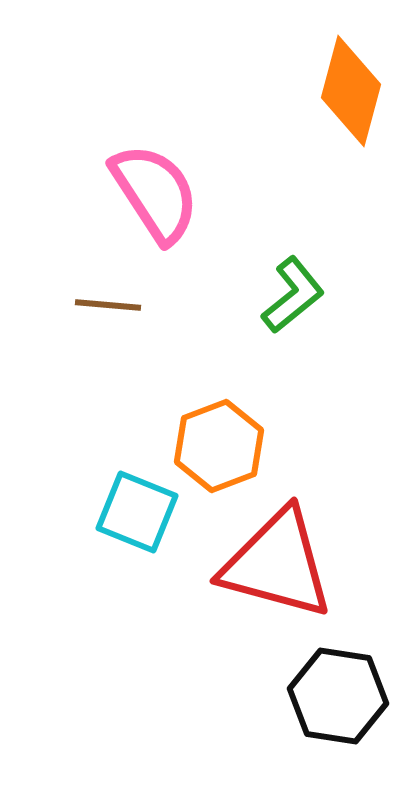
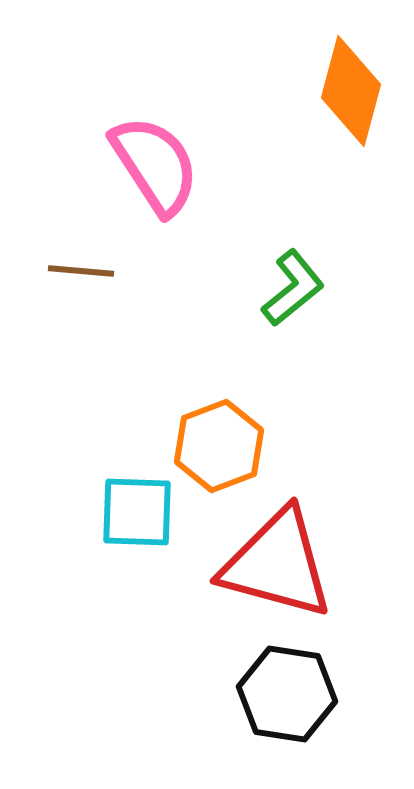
pink semicircle: moved 28 px up
green L-shape: moved 7 px up
brown line: moved 27 px left, 34 px up
cyan square: rotated 20 degrees counterclockwise
black hexagon: moved 51 px left, 2 px up
